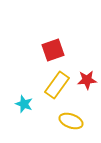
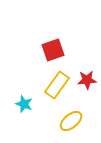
yellow ellipse: rotated 60 degrees counterclockwise
